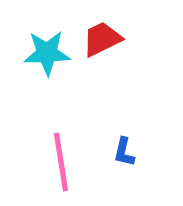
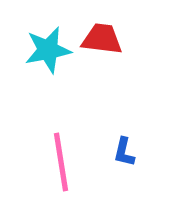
red trapezoid: rotated 33 degrees clockwise
cyan star: moved 1 px right, 3 px up; rotated 9 degrees counterclockwise
